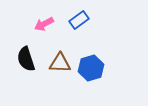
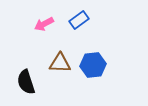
black semicircle: moved 23 px down
blue hexagon: moved 2 px right, 3 px up; rotated 10 degrees clockwise
